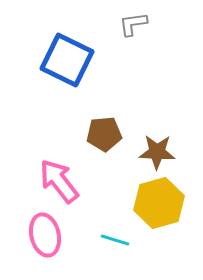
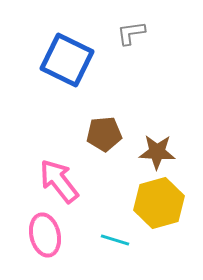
gray L-shape: moved 2 px left, 9 px down
